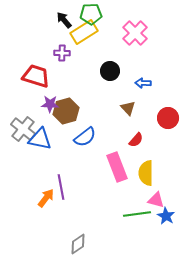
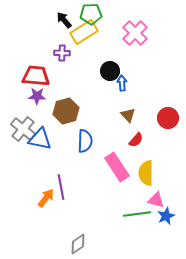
red trapezoid: rotated 12 degrees counterclockwise
blue arrow: moved 21 px left; rotated 84 degrees clockwise
purple star: moved 13 px left, 8 px up
brown triangle: moved 7 px down
blue semicircle: moved 4 px down; rotated 50 degrees counterclockwise
pink rectangle: rotated 12 degrees counterclockwise
blue star: rotated 18 degrees clockwise
